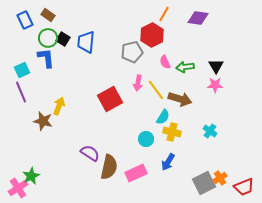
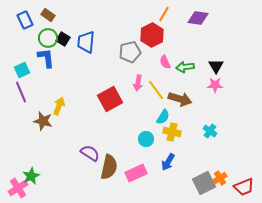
gray pentagon: moved 2 px left
